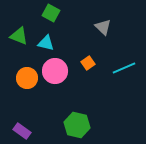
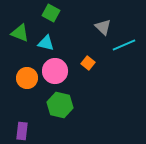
green triangle: moved 1 px right, 3 px up
orange square: rotated 16 degrees counterclockwise
cyan line: moved 23 px up
green hexagon: moved 17 px left, 20 px up
purple rectangle: rotated 60 degrees clockwise
